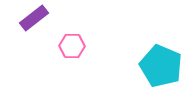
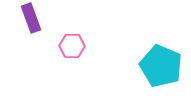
purple rectangle: moved 3 px left; rotated 72 degrees counterclockwise
